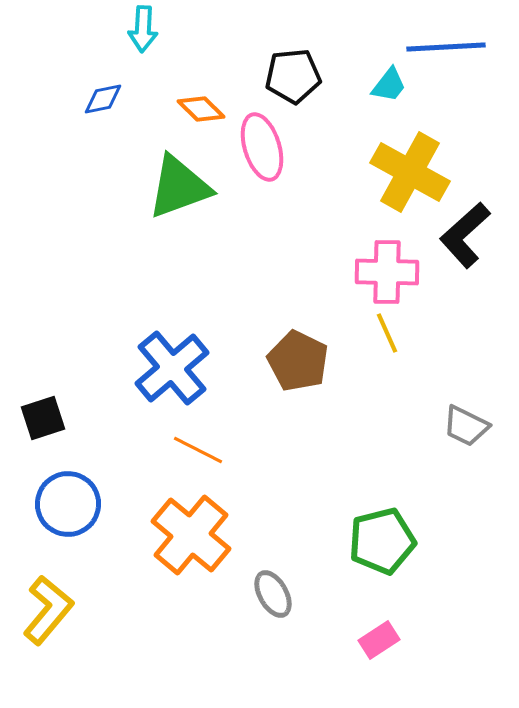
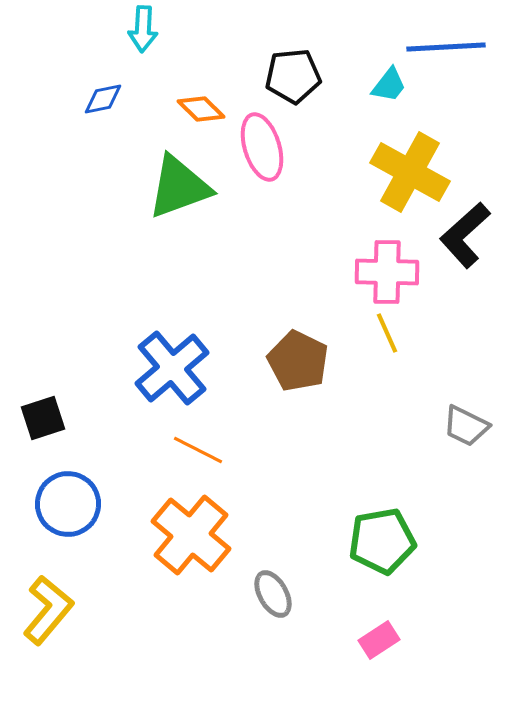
green pentagon: rotated 4 degrees clockwise
